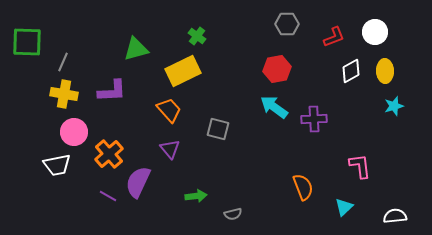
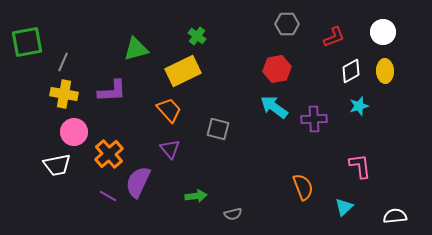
white circle: moved 8 px right
green square: rotated 12 degrees counterclockwise
cyan star: moved 35 px left
